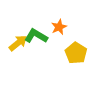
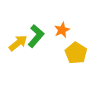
orange star: moved 3 px right, 3 px down
green L-shape: rotated 100 degrees clockwise
